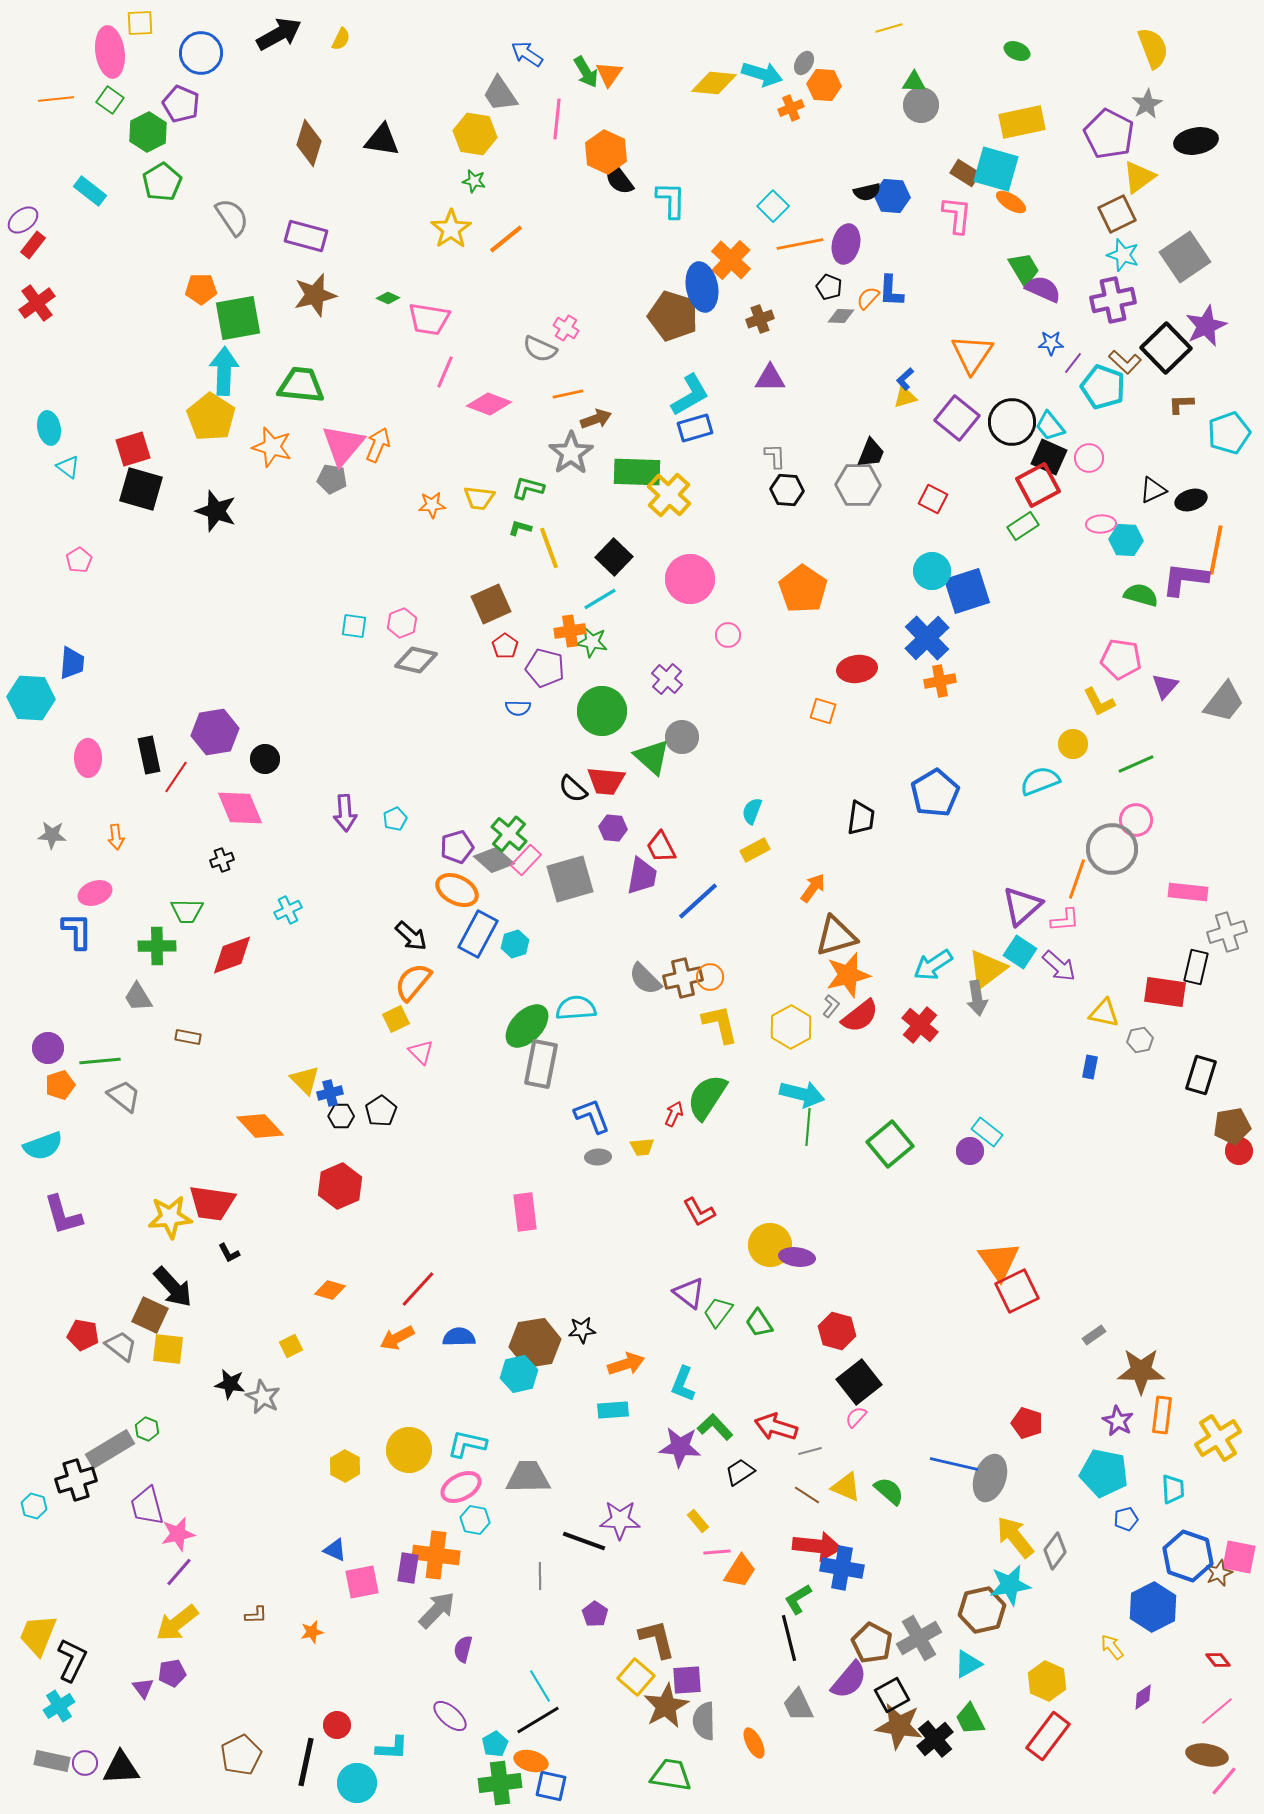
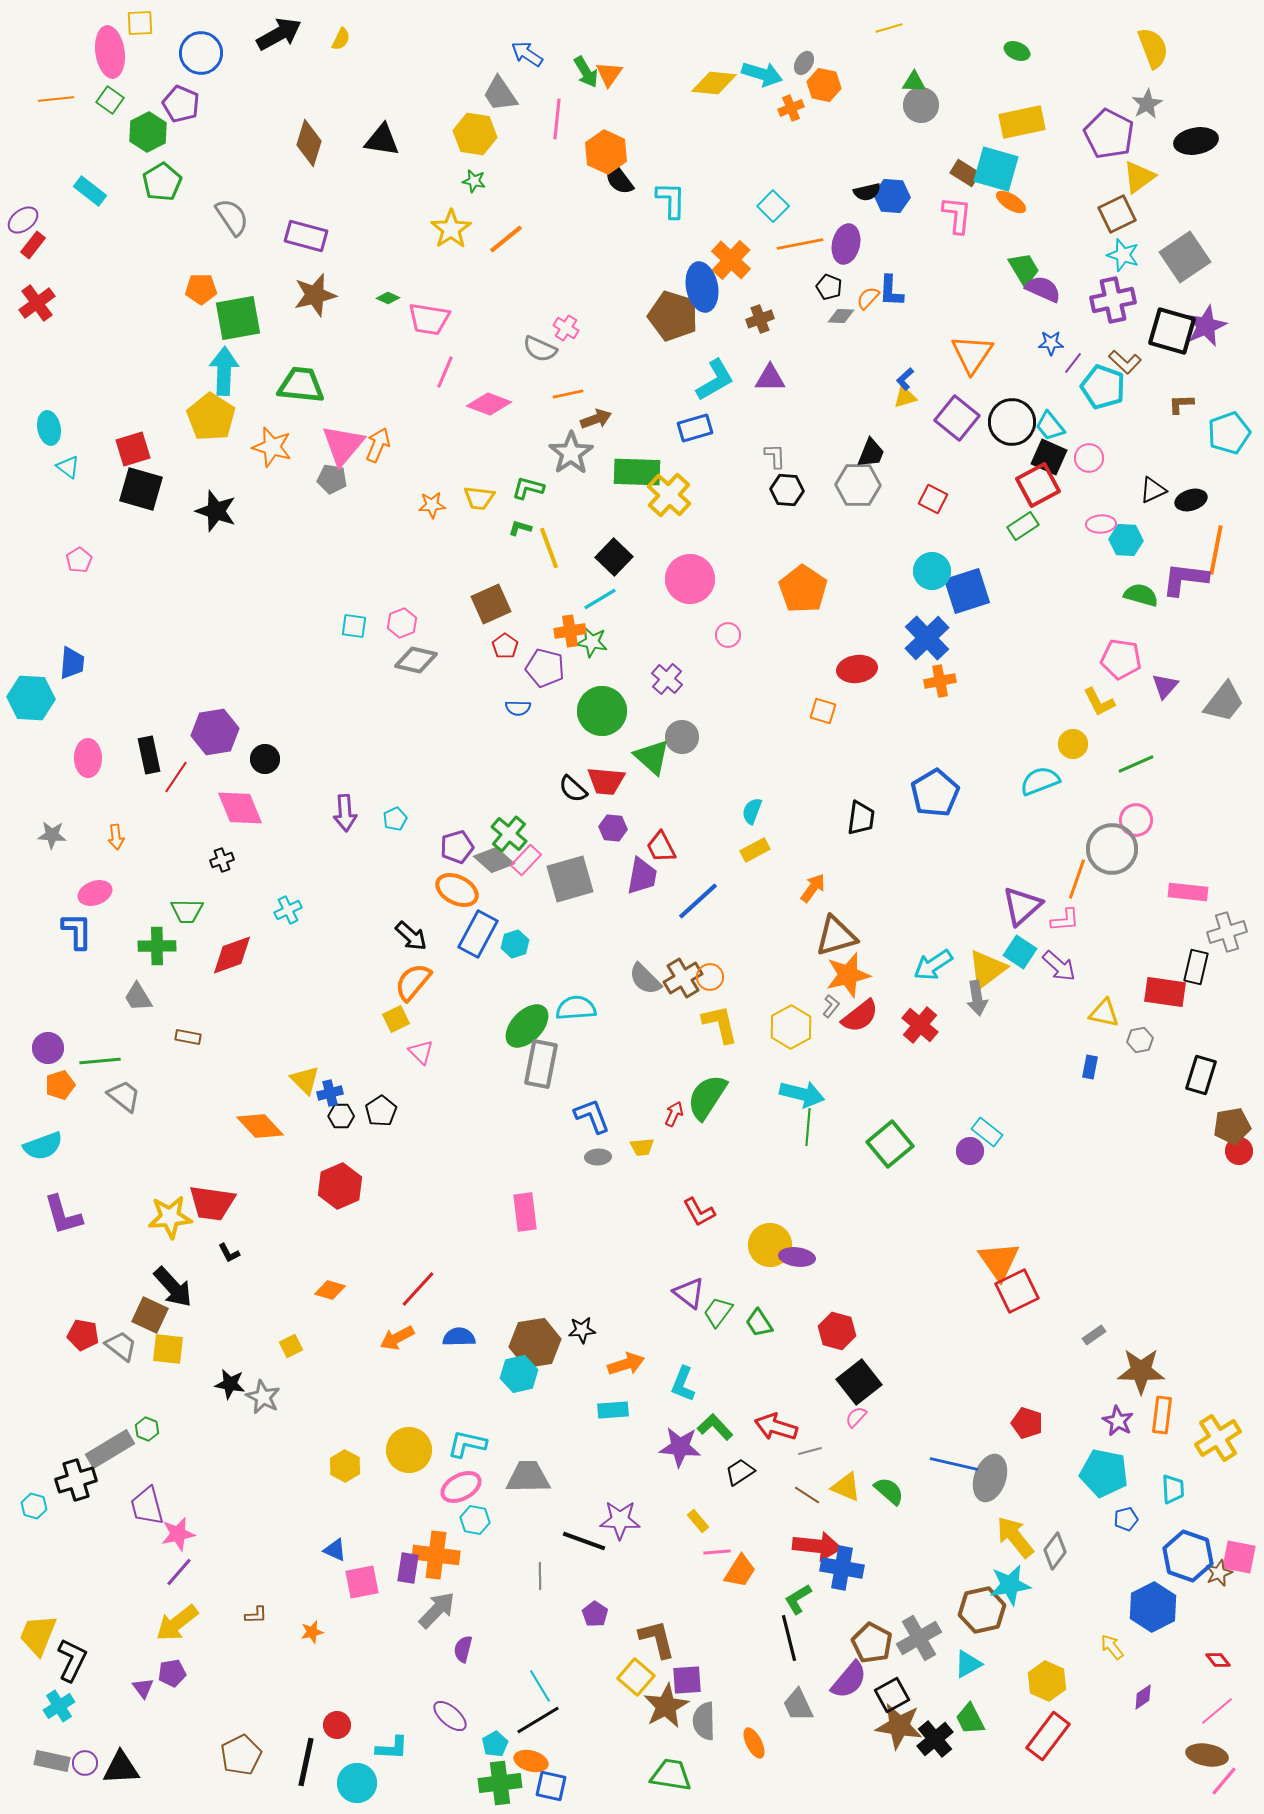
orange hexagon at (824, 85): rotated 8 degrees clockwise
black square at (1166, 348): moved 6 px right, 17 px up; rotated 30 degrees counterclockwise
cyan L-shape at (690, 395): moved 25 px right, 15 px up
brown cross at (683, 978): rotated 18 degrees counterclockwise
